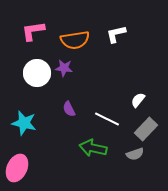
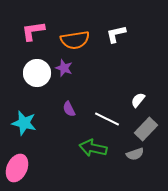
purple star: rotated 12 degrees clockwise
